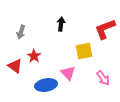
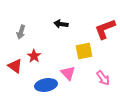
black arrow: rotated 88 degrees counterclockwise
